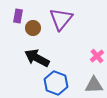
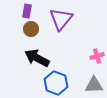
purple rectangle: moved 9 px right, 5 px up
brown circle: moved 2 px left, 1 px down
pink cross: rotated 24 degrees clockwise
